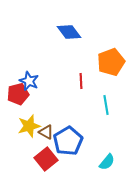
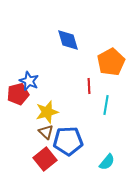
blue diamond: moved 1 px left, 8 px down; rotated 20 degrees clockwise
orange pentagon: rotated 8 degrees counterclockwise
red line: moved 8 px right, 5 px down
cyan line: rotated 18 degrees clockwise
yellow star: moved 18 px right, 14 px up
brown triangle: rotated 14 degrees clockwise
blue pentagon: rotated 28 degrees clockwise
red square: moved 1 px left
